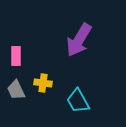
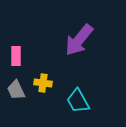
purple arrow: rotated 8 degrees clockwise
